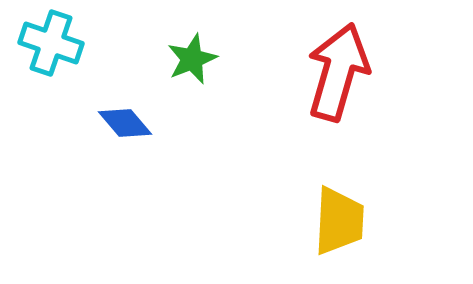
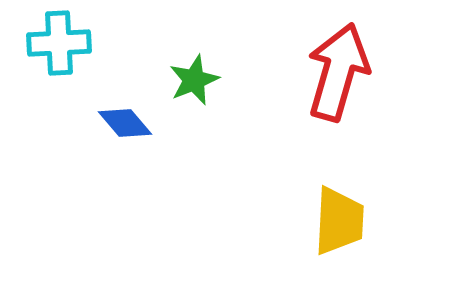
cyan cross: moved 8 px right; rotated 22 degrees counterclockwise
green star: moved 2 px right, 21 px down
